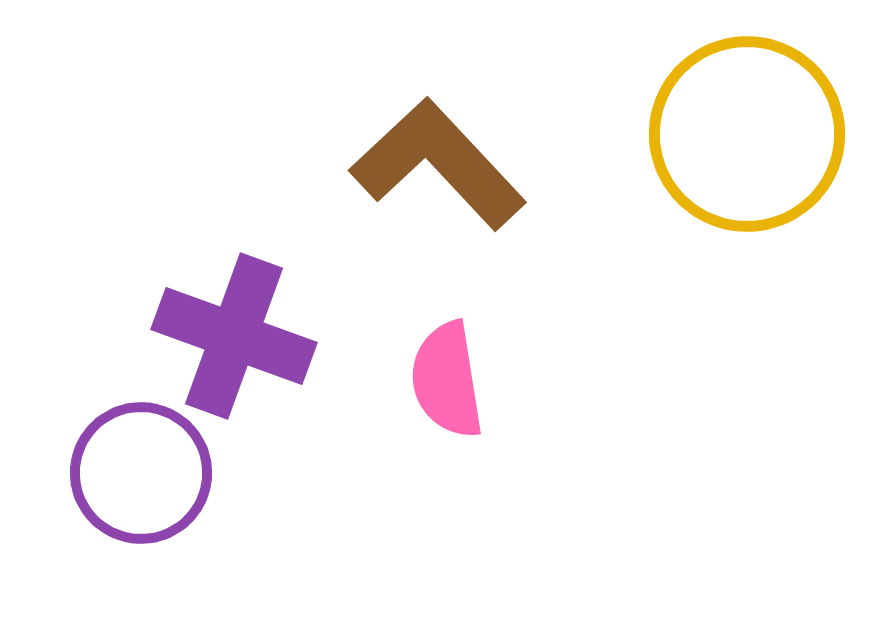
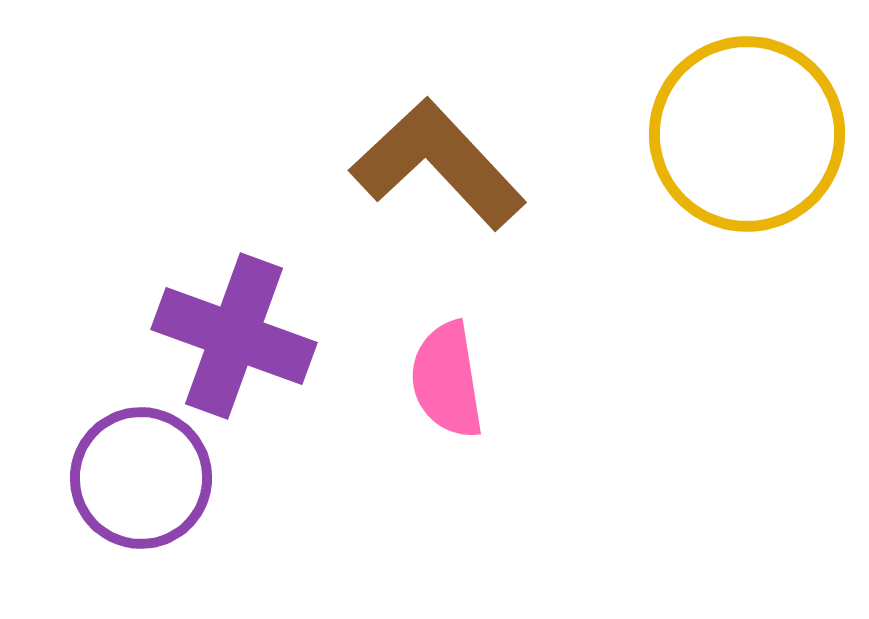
purple circle: moved 5 px down
